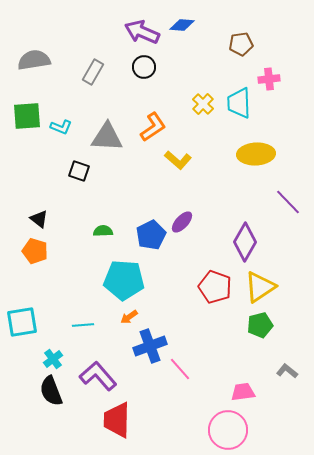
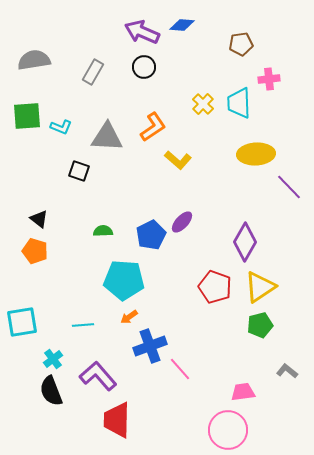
purple line: moved 1 px right, 15 px up
